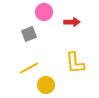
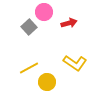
red arrow: moved 3 px left, 1 px down; rotated 14 degrees counterclockwise
gray square: moved 7 px up; rotated 21 degrees counterclockwise
yellow L-shape: rotated 50 degrees counterclockwise
yellow circle: moved 1 px right, 3 px up
